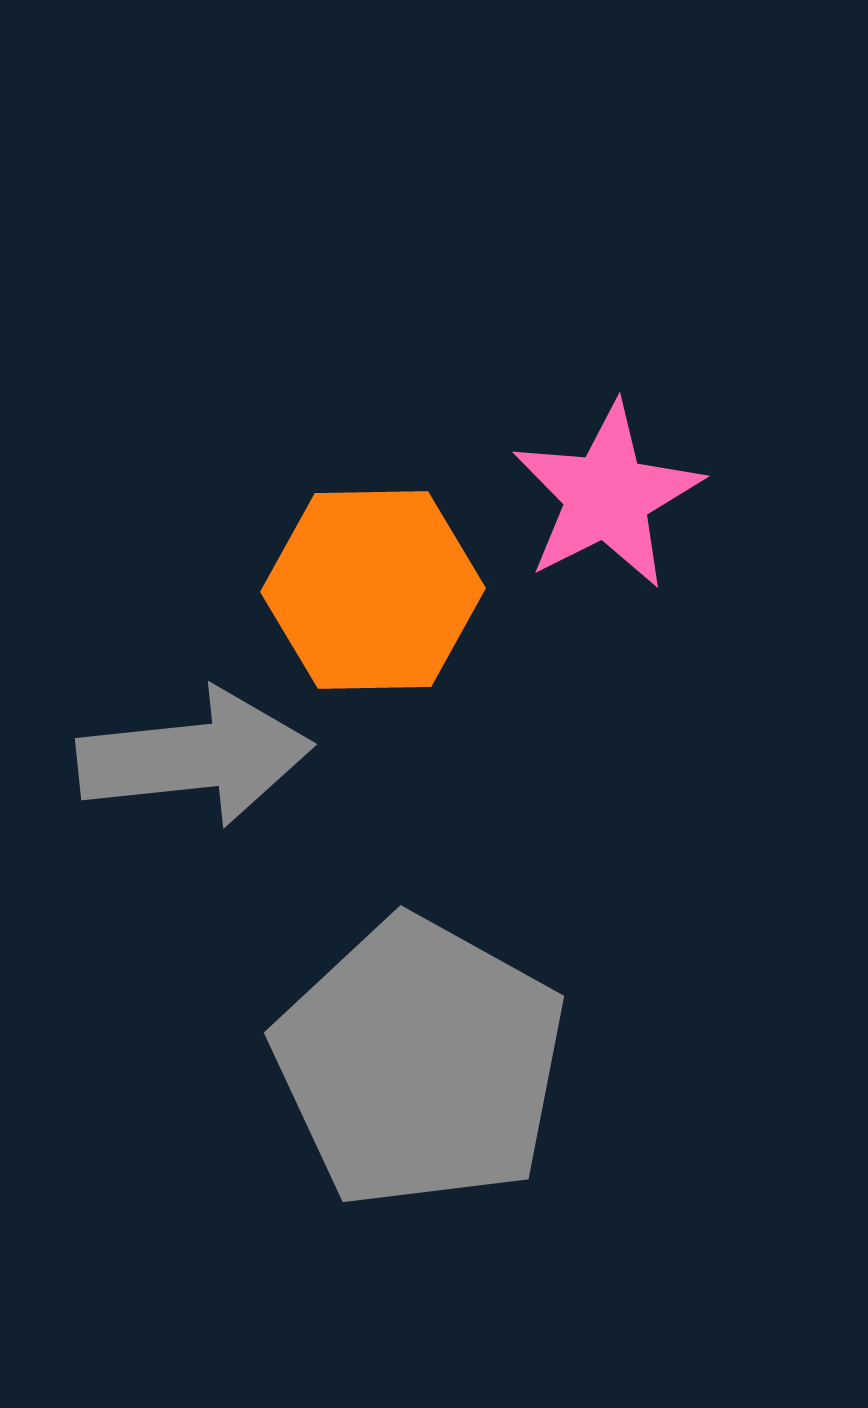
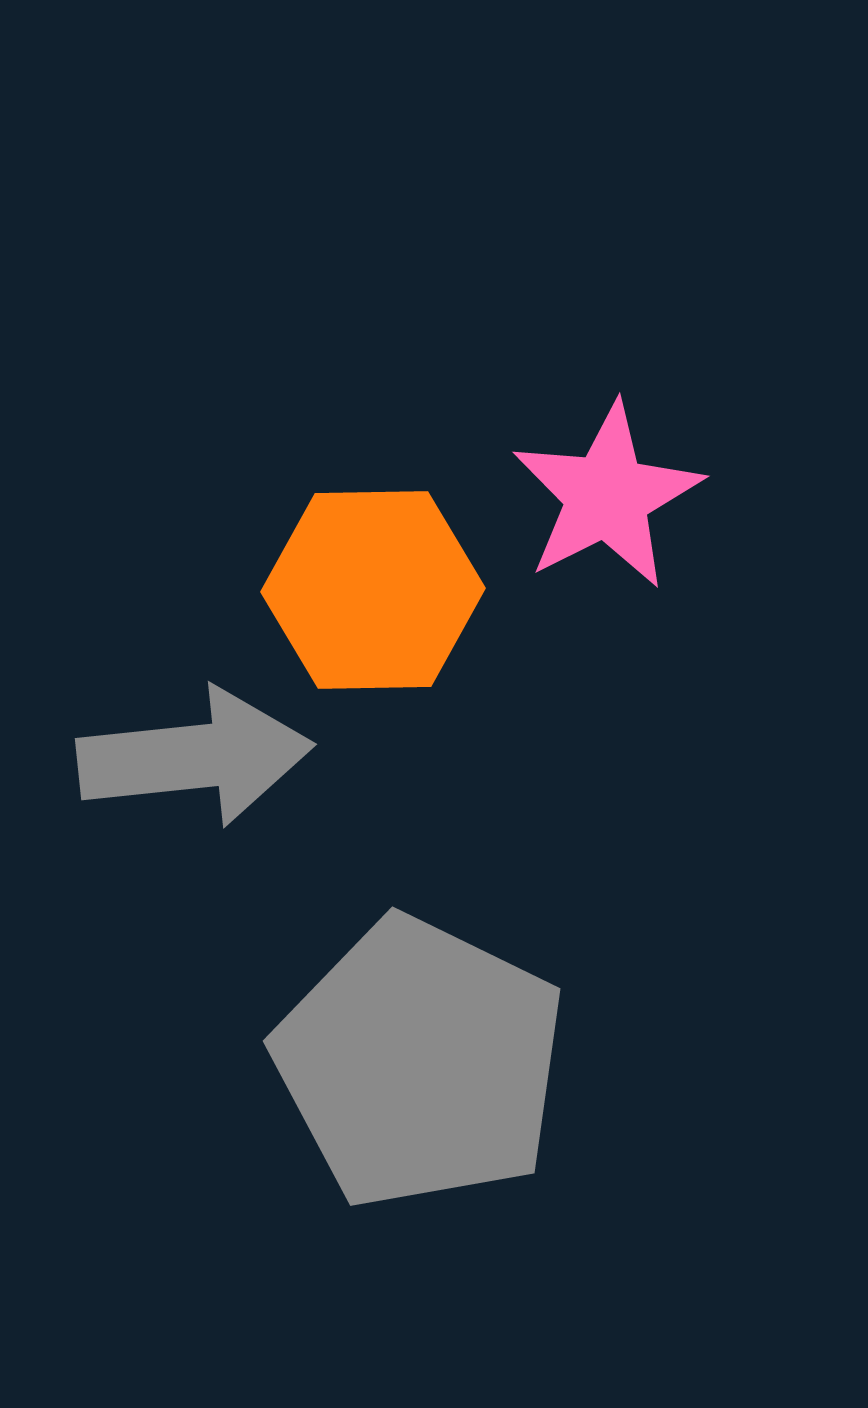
gray pentagon: rotated 3 degrees counterclockwise
